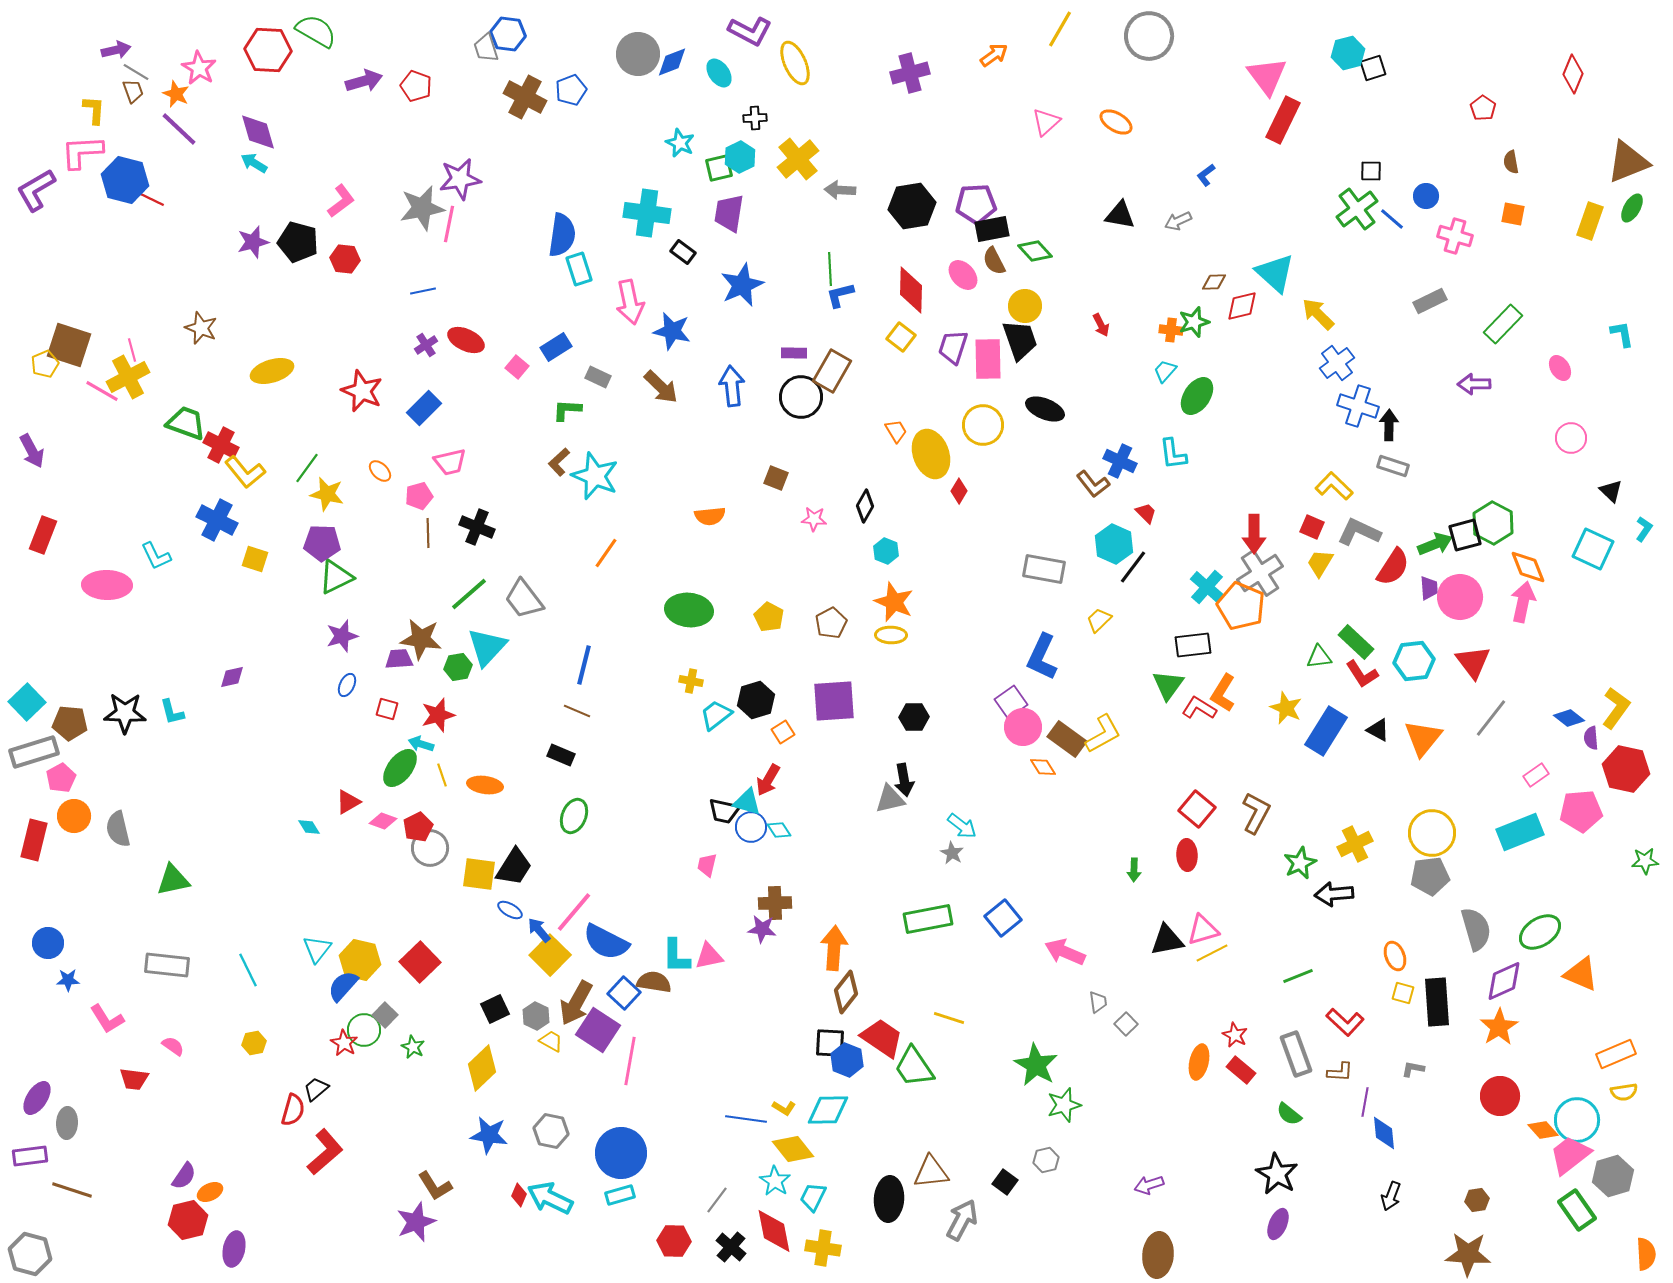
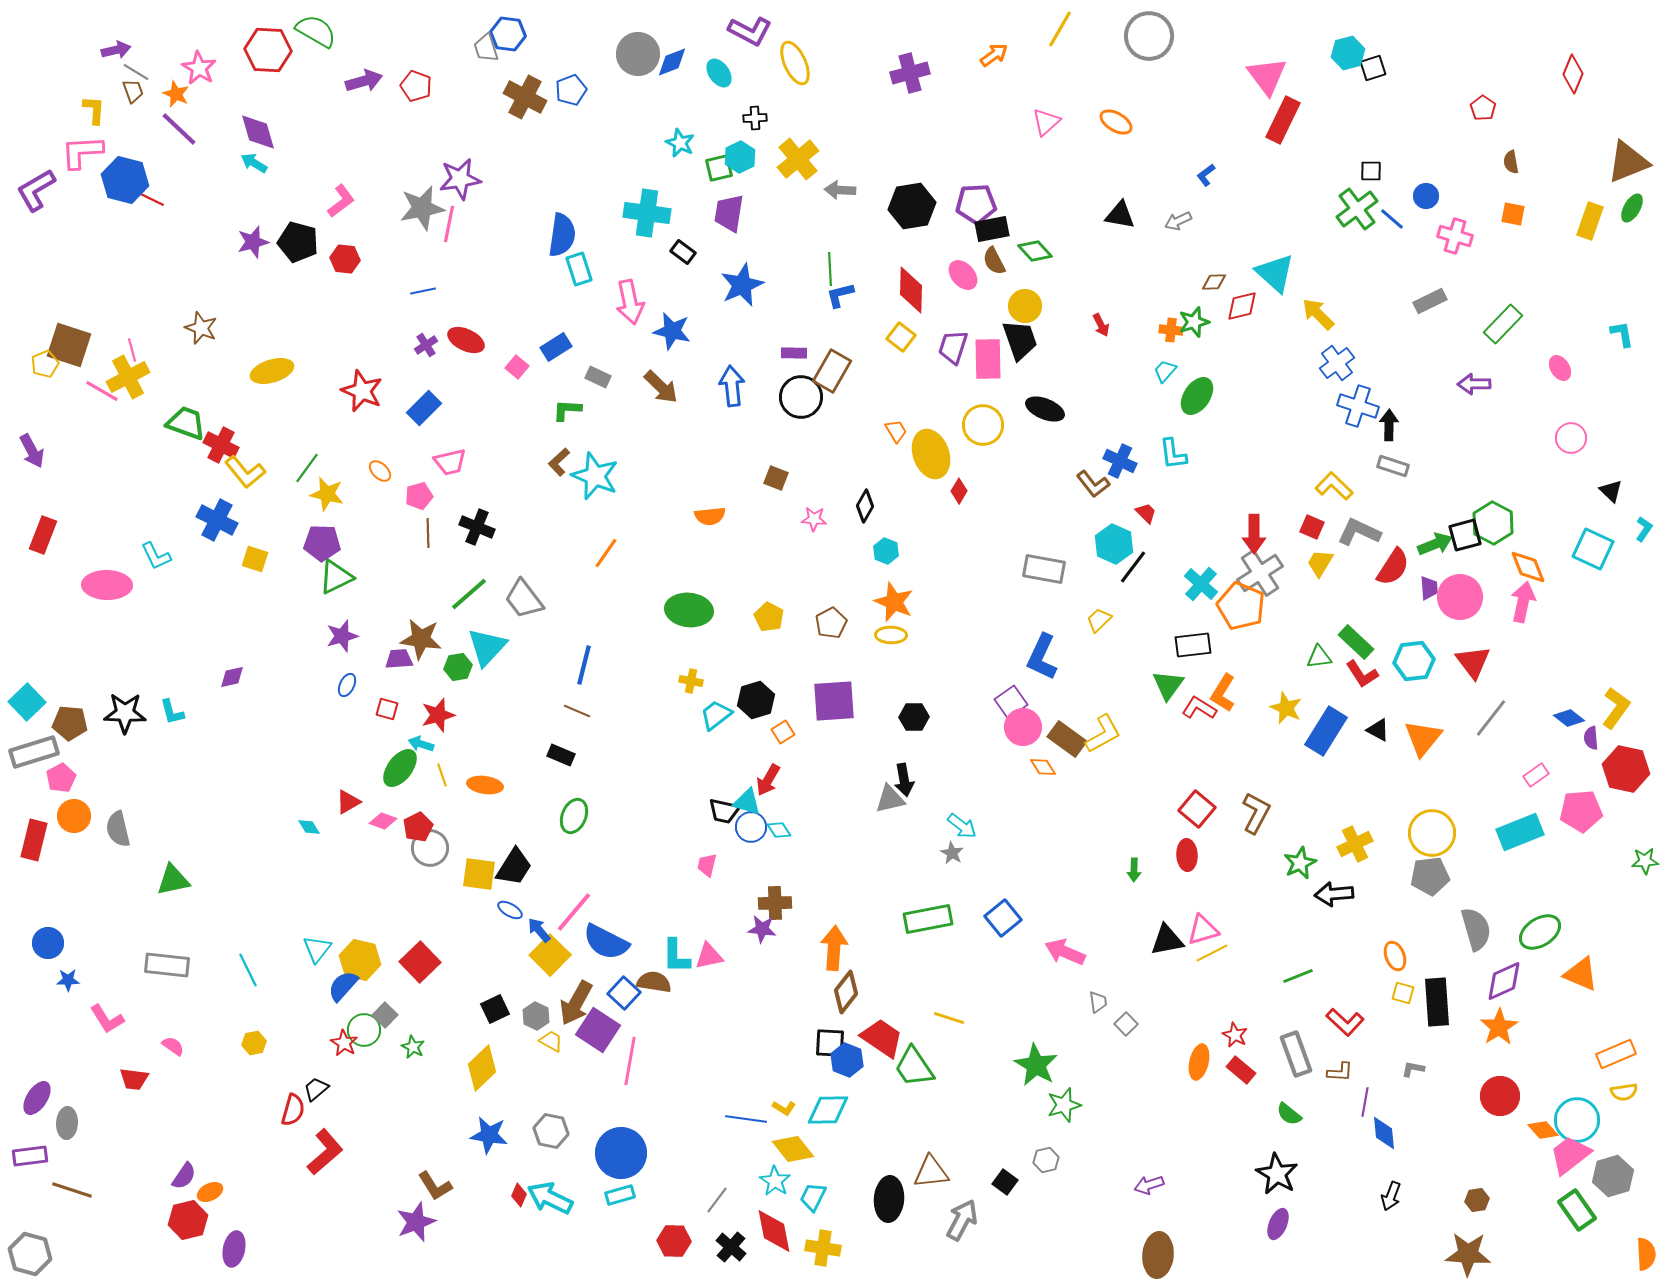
cyan cross at (1207, 587): moved 6 px left, 3 px up
